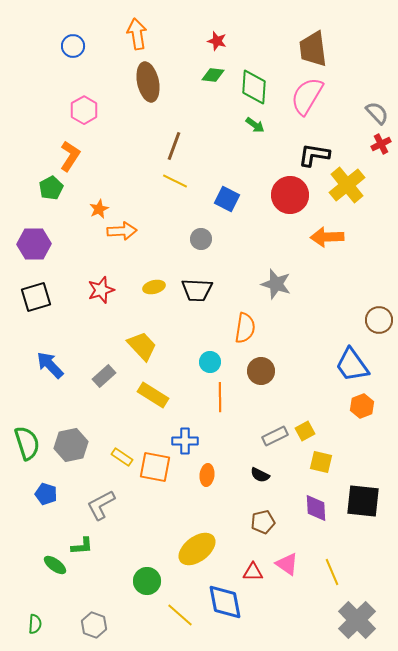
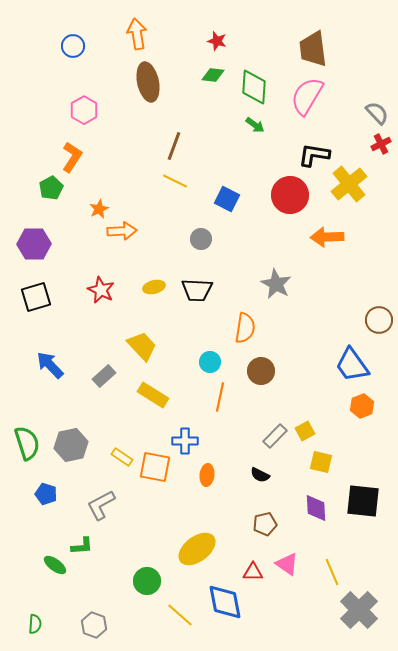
orange L-shape at (70, 156): moved 2 px right, 1 px down
yellow cross at (347, 185): moved 2 px right, 1 px up
gray star at (276, 284): rotated 12 degrees clockwise
red star at (101, 290): rotated 28 degrees counterclockwise
orange line at (220, 397): rotated 12 degrees clockwise
gray rectangle at (275, 436): rotated 20 degrees counterclockwise
brown pentagon at (263, 522): moved 2 px right, 2 px down
gray cross at (357, 620): moved 2 px right, 10 px up
